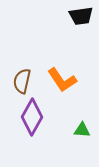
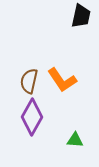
black trapezoid: rotated 70 degrees counterclockwise
brown semicircle: moved 7 px right
green triangle: moved 7 px left, 10 px down
